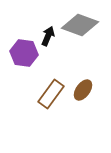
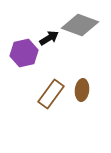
black arrow: moved 1 px right, 2 px down; rotated 36 degrees clockwise
purple hexagon: rotated 20 degrees counterclockwise
brown ellipse: moved 1 px left; rotated 30 degrees counterclockwise
